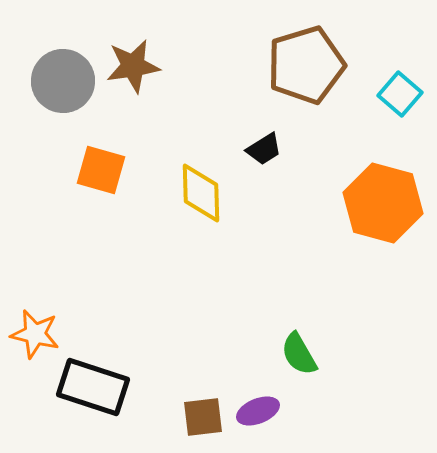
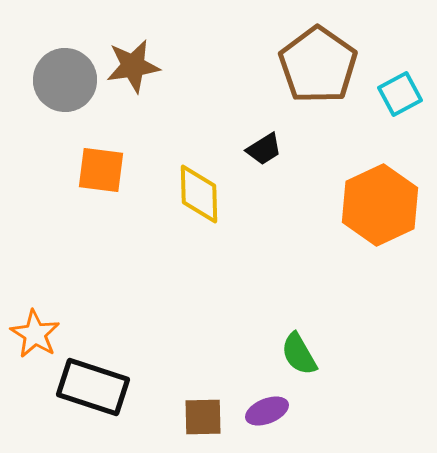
brown pentagon: moved 12 px right; rotated 20 degrees counterclockwise
gray circle: moved 2 px right, 1 px up
cyan square: rotated 21 degrees clockwise
orange square: rotated 9 degrees counterclockwise
yellow diamond: moved 2 px left, 1 px down
orange hexagon: moved 3 px left, 2 px down; rotated 20 degrees clockwise
orange star: rotated 18 degrees clockwise
purple ellipse: moved 9 px right
brown square: rotated 6 degrees clockwise
